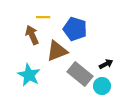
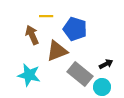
yellow line: moved 3 px right, 1 px up
cyan star: rotated 15 degrees counterclockwise
cyan circle: moved 1 px down
